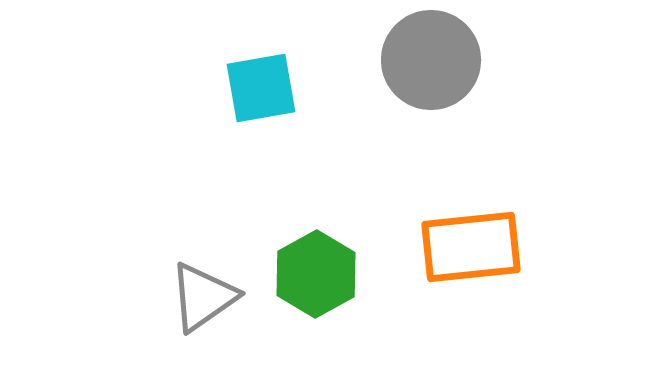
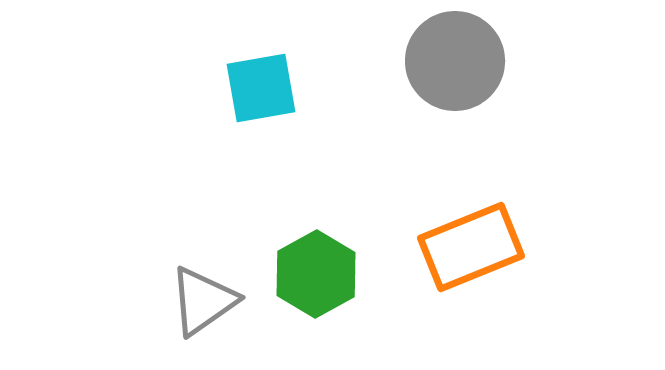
gray circle: moved 24 px right, 1 px down
orange rectangle: rotated 16 degrees counterclockwise
gray triangle: moved 4 px down
